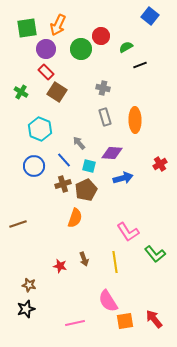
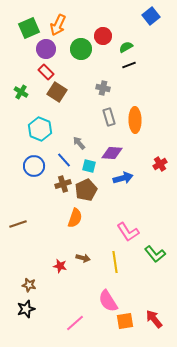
blue square: moved 1 px right; rotated 12 degrees clockwise
green square: moved 2 px right; rotated 15 degrees counterclockwise
red circle: moved 2 px right
black line: moved 11 px left
gray rectangle: moved 4 px right
brown arrow: moved 1 px left, 1 px up; rotated 56 degrees counterclockwise
pink line: rotated 30 degrees counterclockwise
